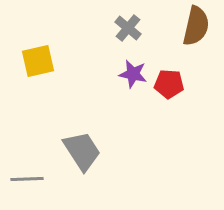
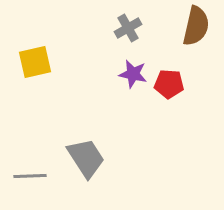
gray cross: rotated 20 degrees clockwise
yellow square: moved 3 px left, 1 px down
gray trapezoid: moved 4 px right, 7 px down
gray line: moved 3 px right, 3 px up
